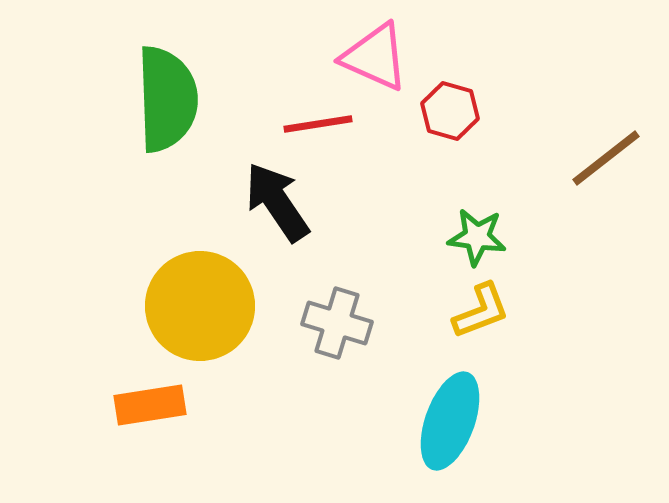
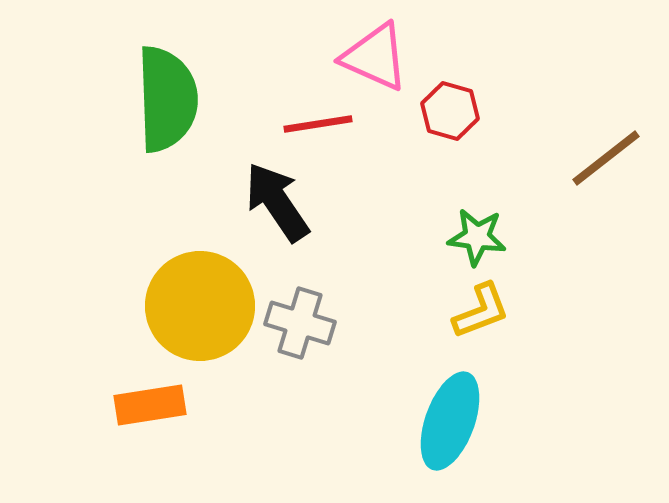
gray cross: moved 37 px left
